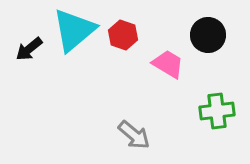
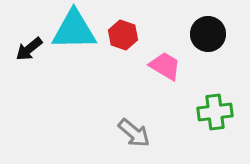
cyan triangle: rotated 39 degrees clockwise
black circle: moved 1 px up
pink trapezoid: moved 3 px left, 2 px down
green cross: moved 2 px left, 1 px down
gray arrow: moved 2 px up
